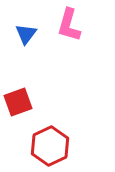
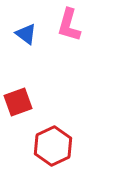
blue triangle: rotated 30 degrees counterclockwise
red hexagon: moved 3 px right
